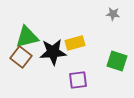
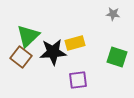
green triangle: moved 1 px right, 1 px up; rotated 30 degrees counterclockwise
green square: moved 4 px up
